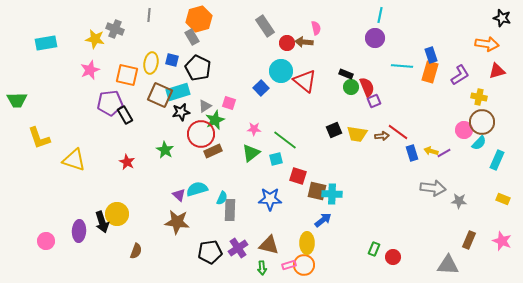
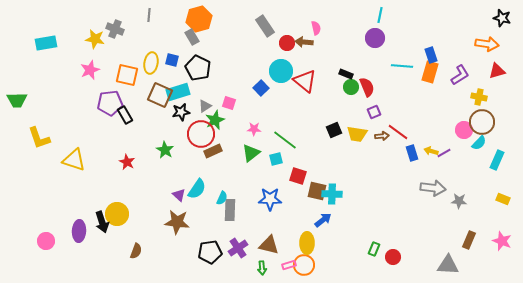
purple square at (374, 101): moved 11 px down
cyan semicircle at (197, 189): rotated 140 degrees clockwise
